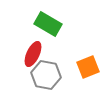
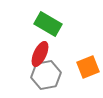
red ellipse: moved 7 px right
gray hexagon: rotated 20 degrees counterclockwise
